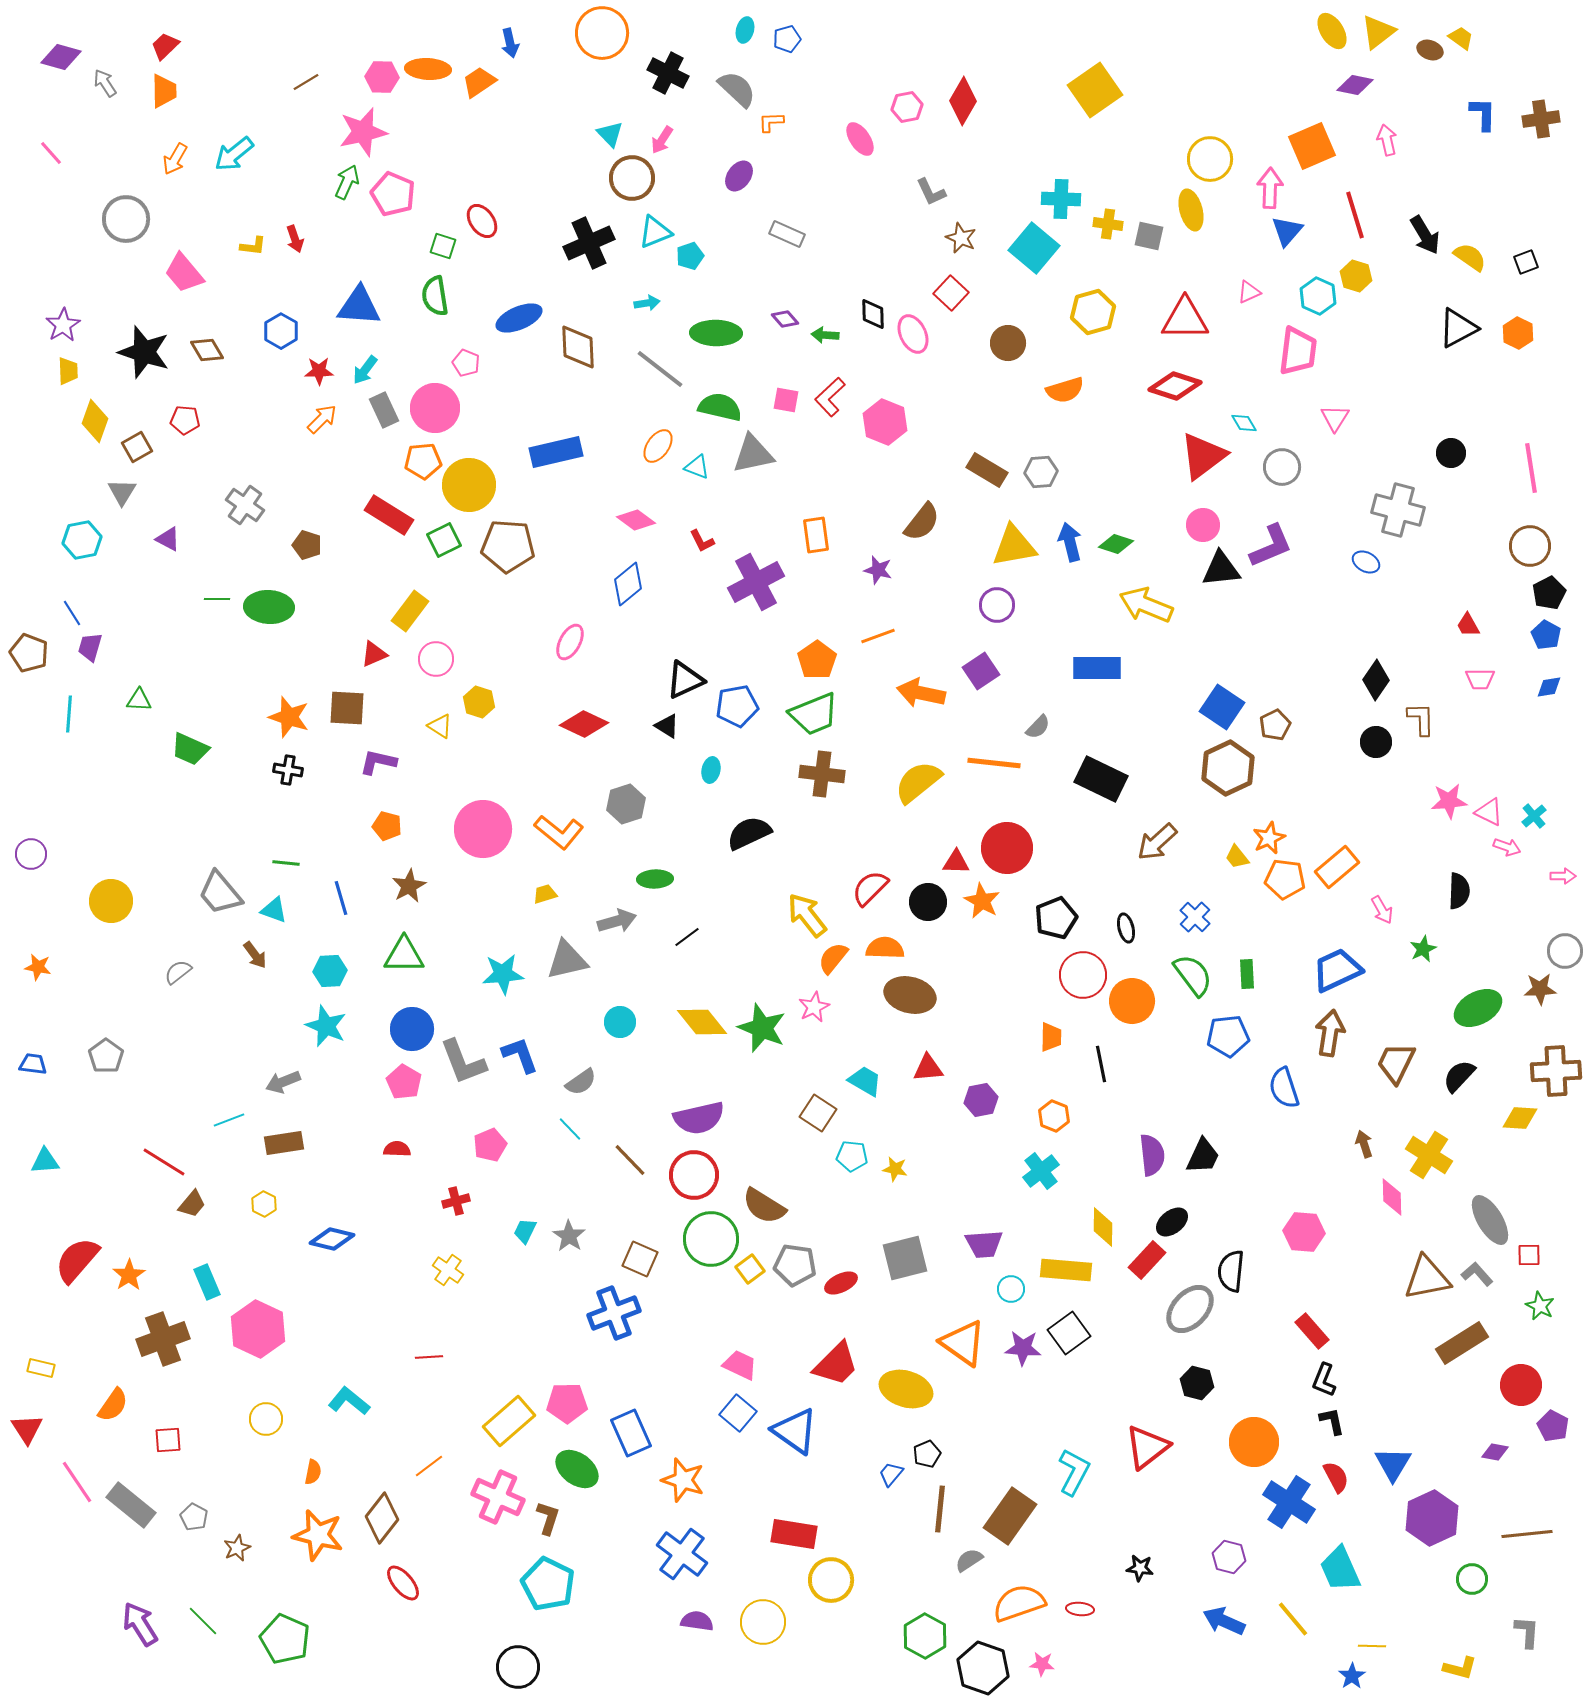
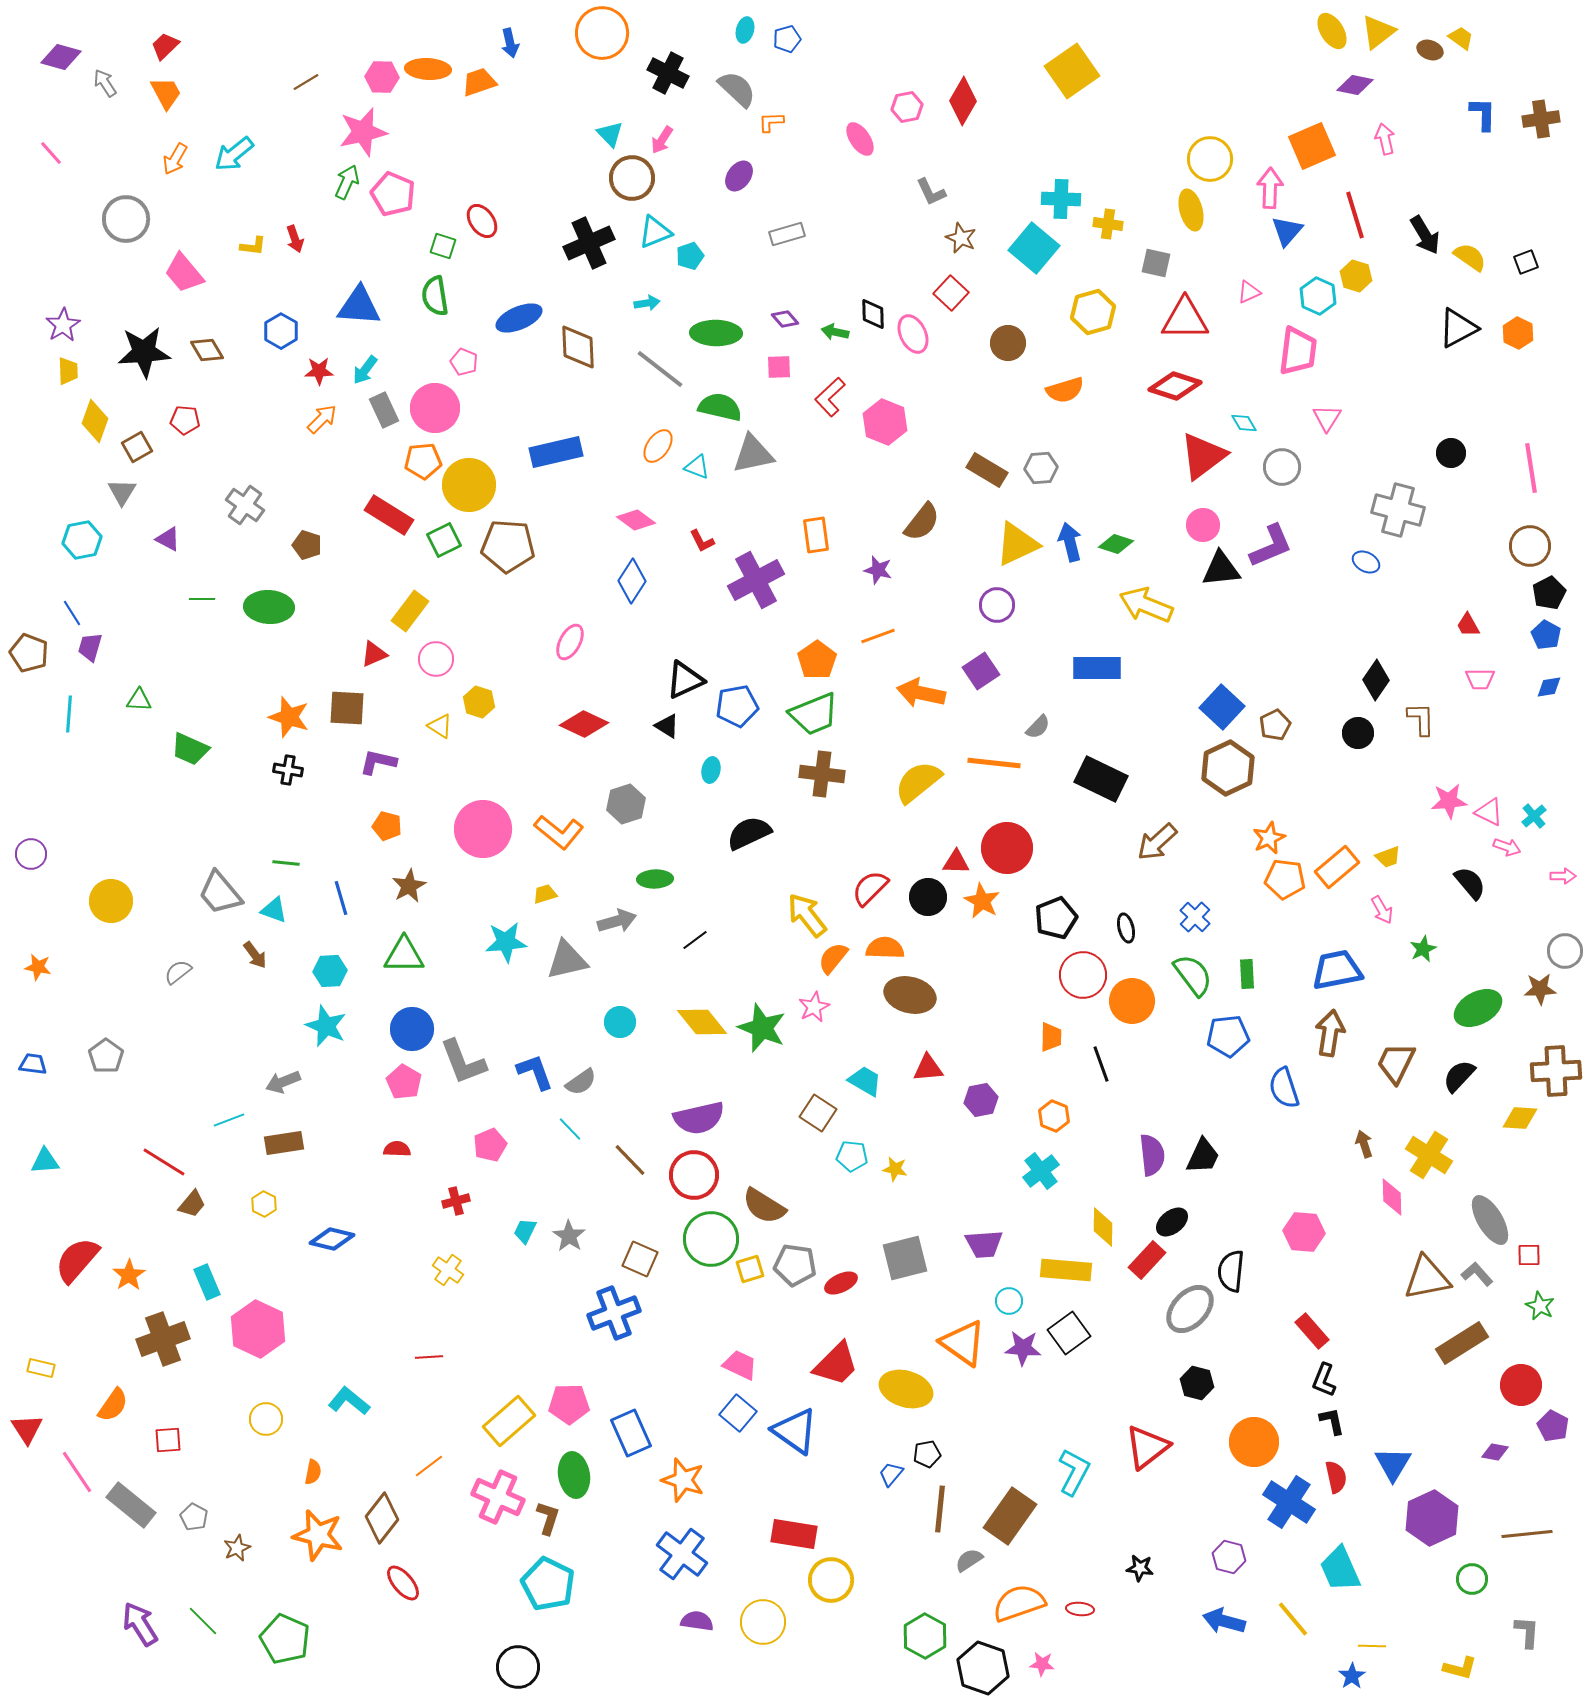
orange trapezoid at (479, 82): rotated 15 degrees clockwise
yellow square at (1095, 90): moved 23 px left, 19 px up
orange trapezoid at (164, 91): moved 2 px right, 2 px down; rotated 27 degrees counterclockwise
pink arrow at (1387, 140): moved 2 px left, 1 px up
gray rectangle at (787, 234): rotated 40 degrees counterclockwise
gray square at (1149, 236): moved 7 px right, 27 px down
green arrow at (825, 335): moved 10 px right, 3 px up; rotated 8 degrees clockwise
black star at (144, 352): rotated 22 degrees counterclockwise
pink pentagon at (466, 363): moved 2 px left, 1 px up
pink square at (786, 400): moved 7 px left, 33 px up; rotated 12 degrees counterclockwise
pink triangle at (1335, 418): moved 8 px left
gray hexagon at (1041, 472): moved 4 px up
yellow triangle at (1014, 546): moved 3 px right, 2 px up; rotated 15 degrees counterclockwise
purple cross at (756, 582): moved 2 px up
blue diamond at (628, 584): moved 4 px right, 3 px up; rotated 18 degrees counterclockwise
green line at (217, 599): moved 15 px left
blue square at (1222, 707): rotated 9 degrees clockwise
black circle at (1376, 742): moved 18 px left, 9 px up
yellow trapezoid at (1237, 857): moved 151 px right; rotated 72 degrees counterclockwise
black semicircle at (1459, 891): moved 11 px right, 8 px up; rotated 42 degrees counterclockwise
black circle at (928, 902): moved 5 px up
black line at (687, 937): moved 8 px right, 3 px down
blue trapezoid at (1337, 970): rotated 14 degrees clockwise
cyan star at (503, 974): moved 3 px right, 32 px up
blue L-shape at (520, 1055): moved 15 px right, 17 px down
black line at (1101, 1064): rotated 9 degrees counterclockwise
yellow square at (750, 1269): rotated 20 degrees clockwise
cyan circle at (1011, 1289): moved 2 px left, 12 px down
pink pentagon at (567, 1403): moved 2 px right, 1 px down
black pentagon at (927, 1454): rotated 12 degrees clockwise
green ellipse at (577, 1469): moved 3 px left, 6 px down; rotated 45 degrees clockwise
red semicircle at (1336, 1477): rotated 16 degrees clockwise
pink line at (77, 1482): moved 10 px up
blue arrow at (1224, 1621): rotated 9 degrees counterclockwise
